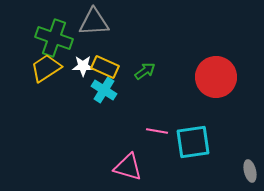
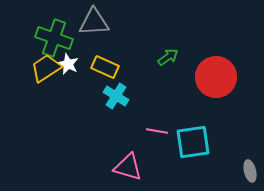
white star: moved 15 px left, 2 px up; rotated 25 degrees clockwise
green arrow: moved 23 px right, 14 px up
cyan cross: moved 12 px right, 6 px down
